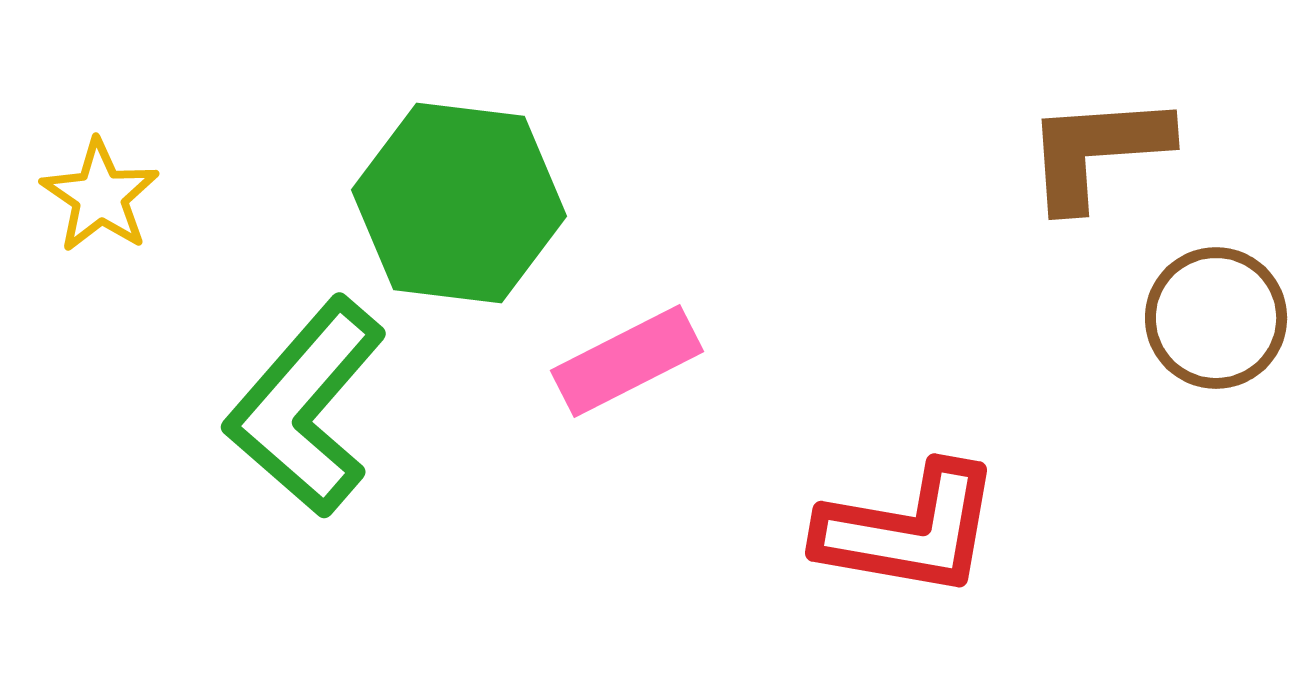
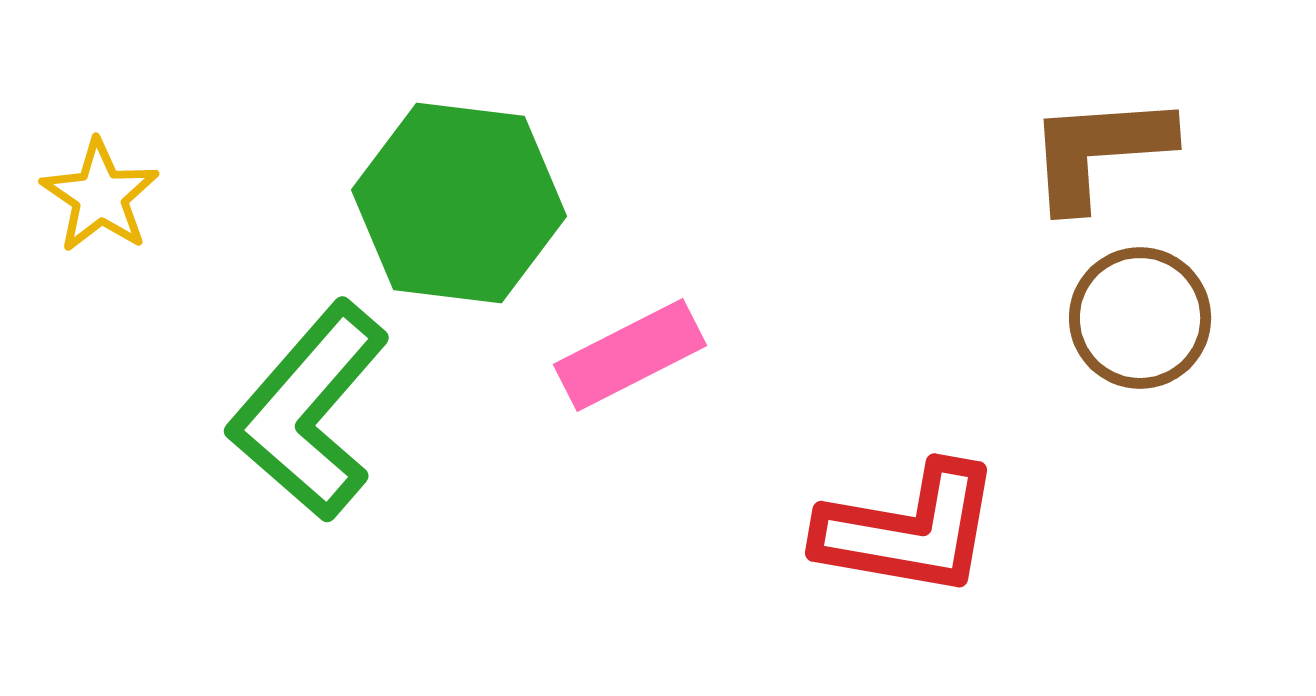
brown L-shape: moved 2 px right
brown circle: moved 76 px left
pink rectangle: moved 3 px right, 6 px up
green L-shape: moved 3 px right, 4 px down
